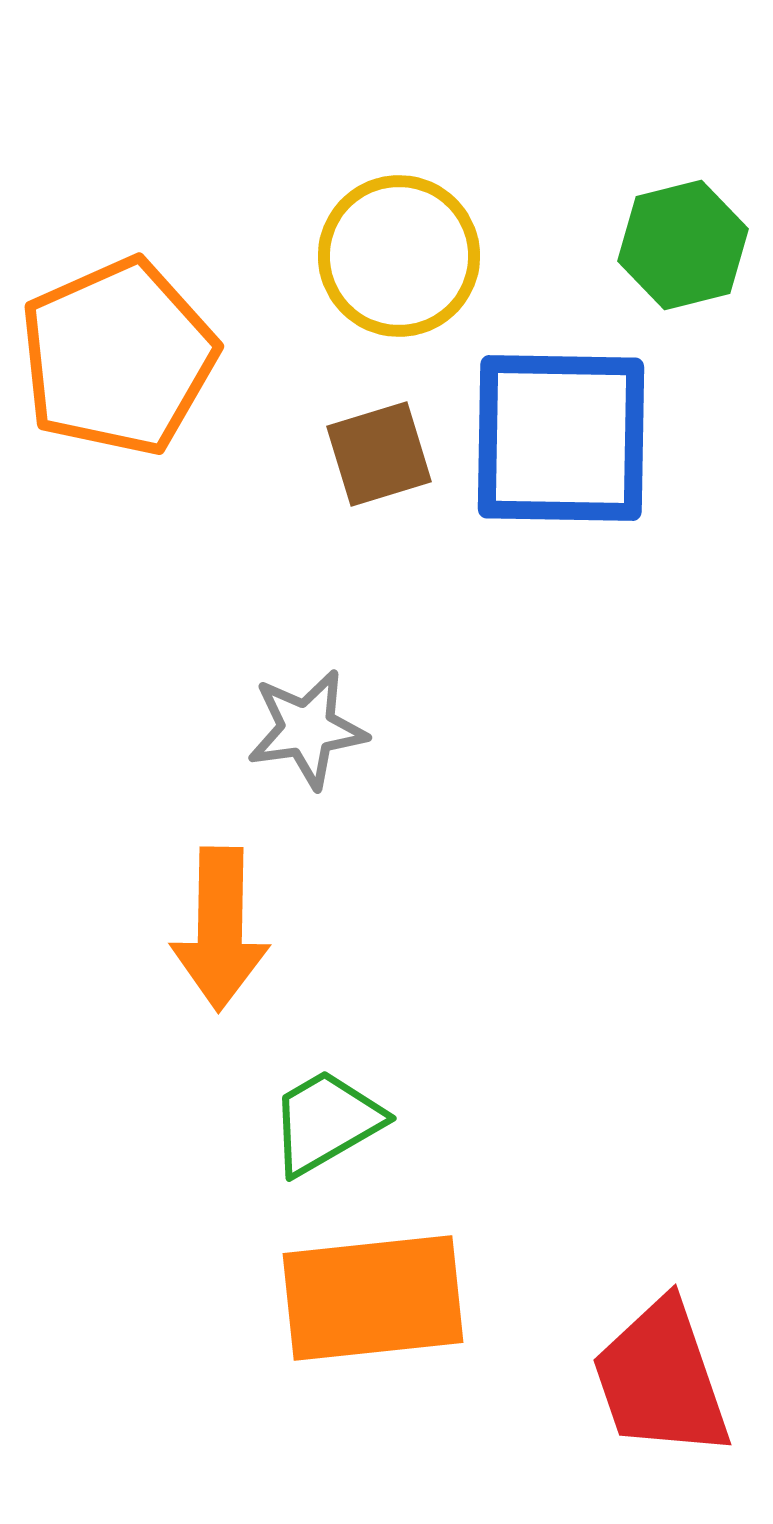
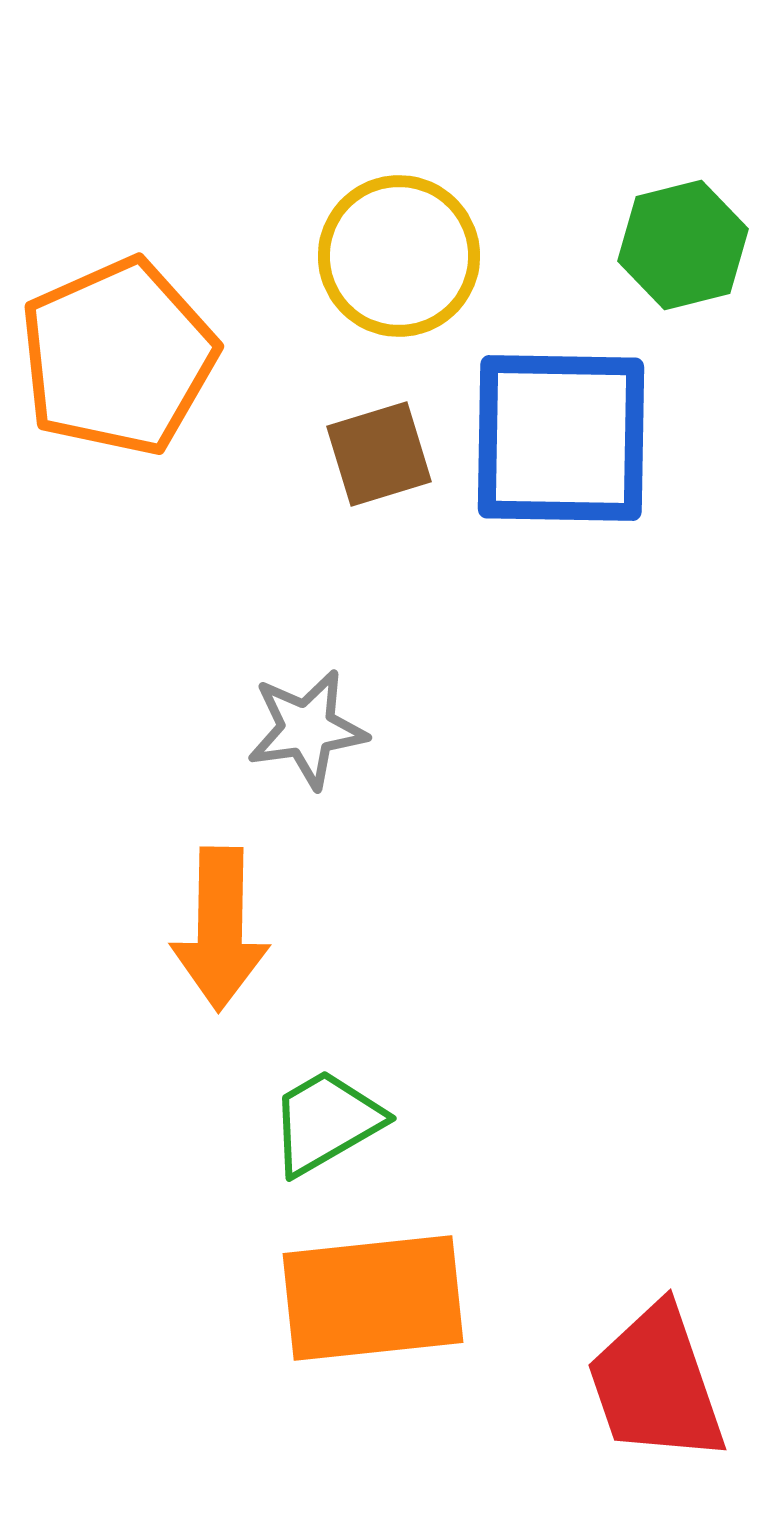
red trapezoid: moved 5 px left, 5 px down
